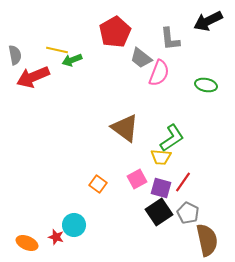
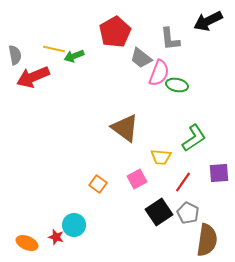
yellow line: moved 3 px left, 1 px up
green arrow: moved 2 px right, 4 px up
green ellipse: moved 29 px left
green L-shape: moved 22 px right
purple square: moved 58 px right, 15 px up; rotated 20 degrees counterclockwise
brown semicircle: rotated 20 degrees clockwise
